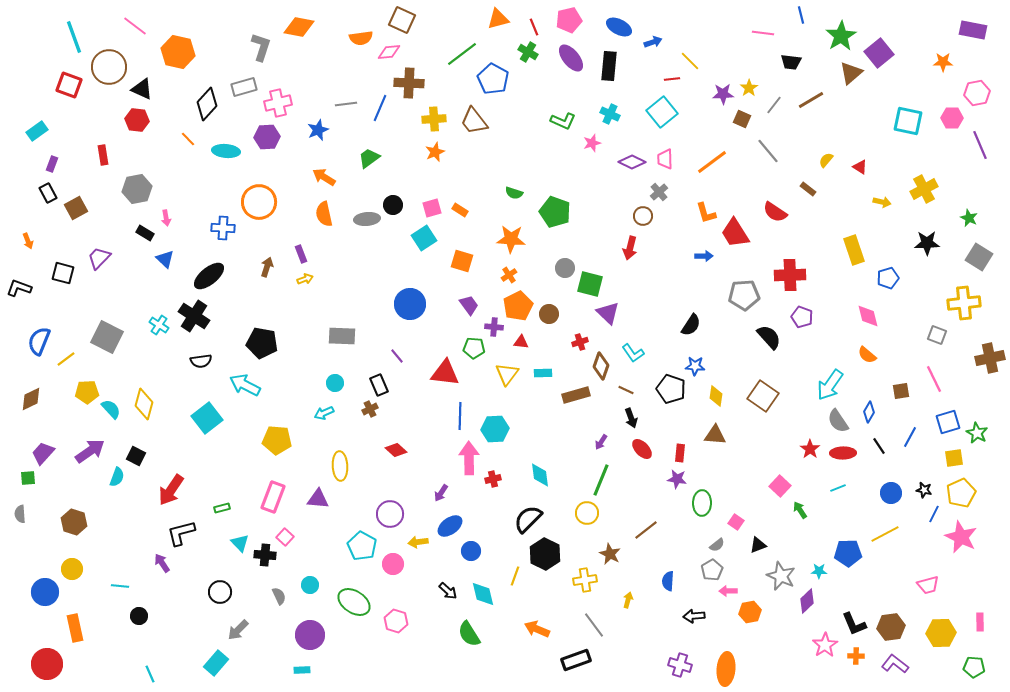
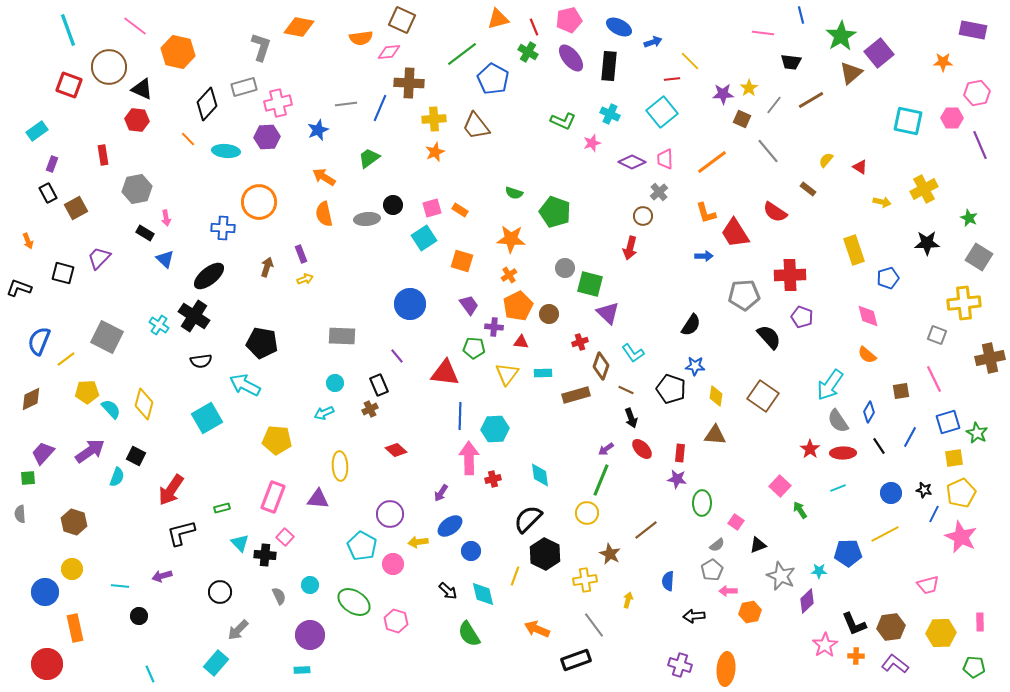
cyan line at (74, 37): moved 6 px left, 7 px up
brown trapezoid at (474, 121): moved 2 px right, 5 px down
cyan square at (207, 418): rotated 8 degrees clockwise
purple arrow at (601, 442): moved 5 px right, 7 px down; rotated 21 degrees clockwise
purple arrow at (162, 563): moved 13 px down; rotated 72 degrees counterclockwise
